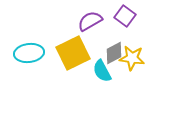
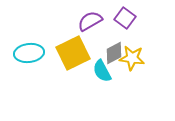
purple square: moved 2 px down
